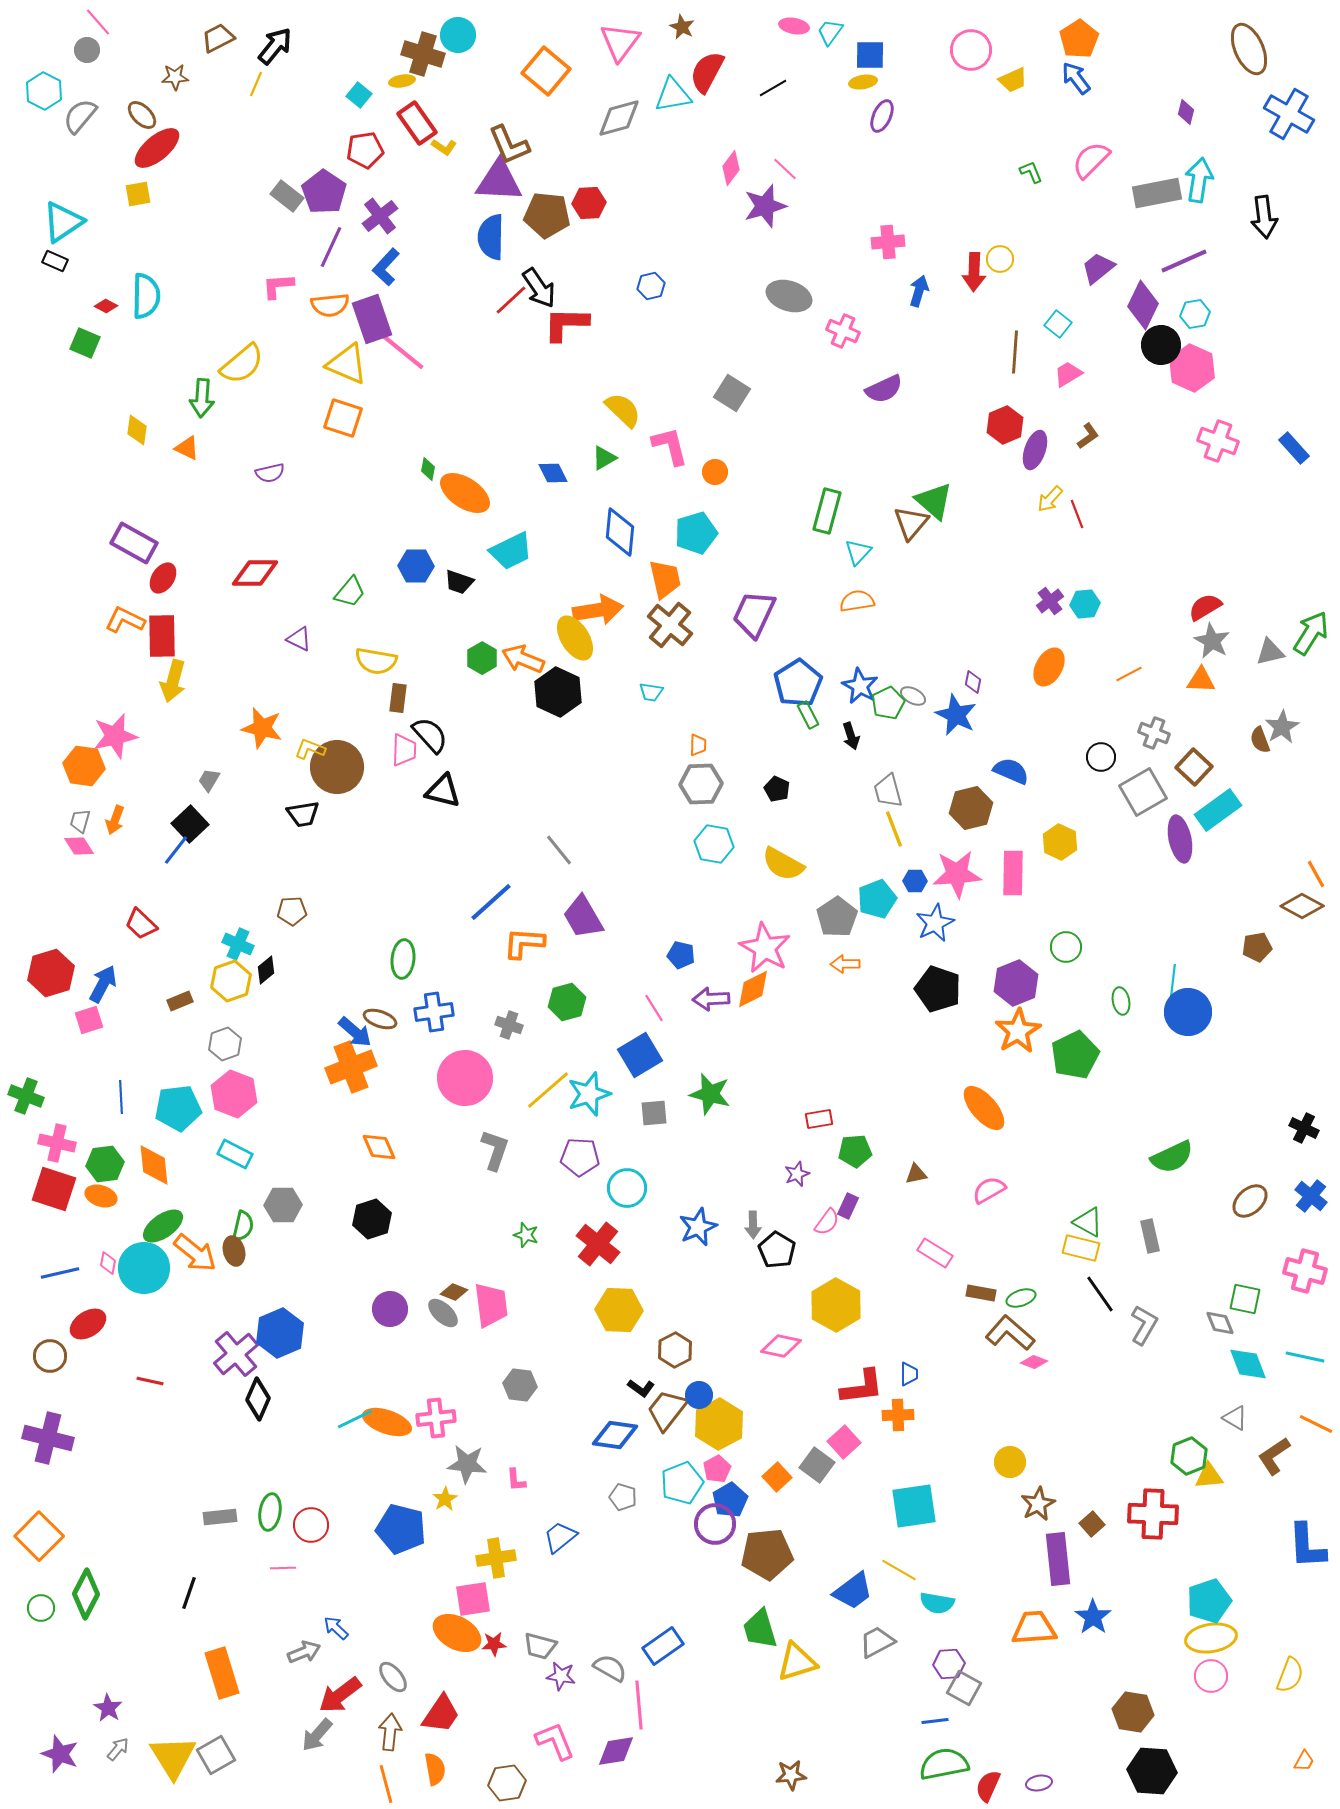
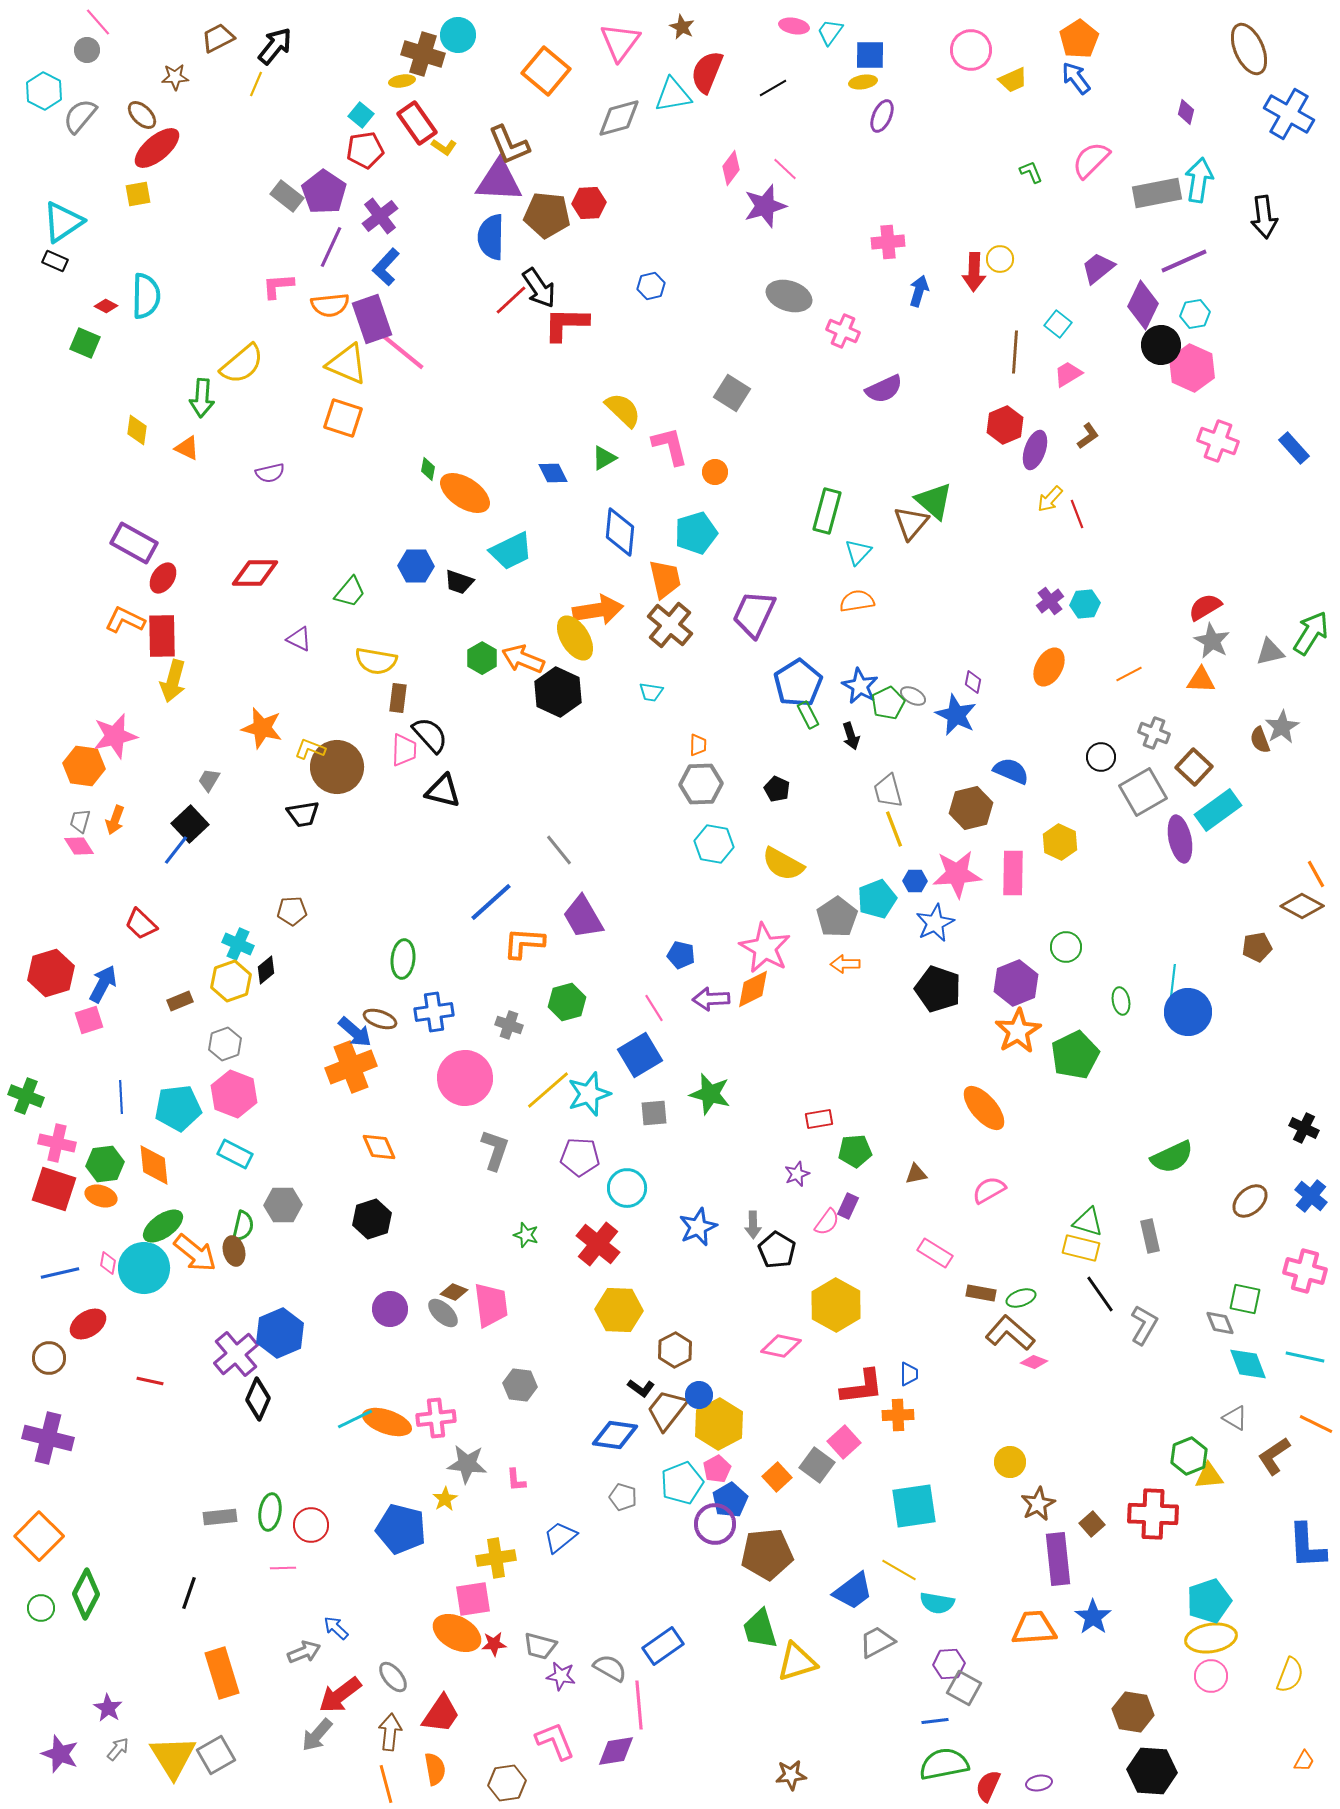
red semicircle at (707, 72): rotated 6 degrees counterclockwise
cyan square at (359, 95): moved 2 px right, 20 px down
green triangle at (1088, 1222): rotated 12 degrees counterclockwise
brown circle at (50, 1356): moved 1 px left, 2 px down
